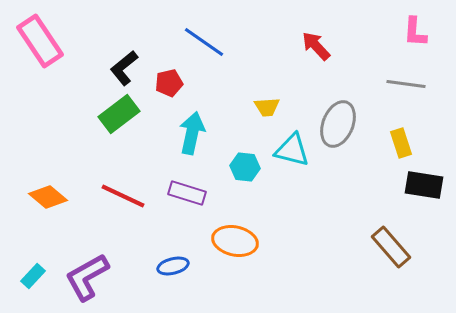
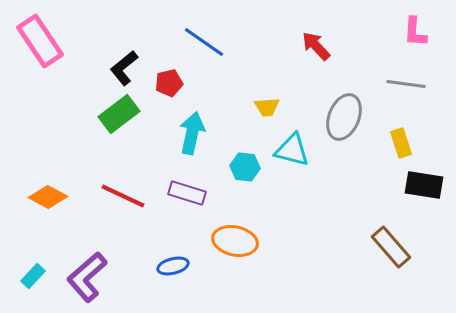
gray ellipse: moved 6 px right, 7 px up
orange diamond: rotated 12 degrees counterclockwise
purple L-shape: rotated 12 degrees counterclockwise
